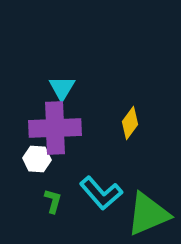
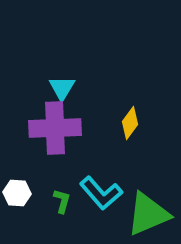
white hexagon: moved 20 px left, 34 px down
green L-shape: moved 9 px right
